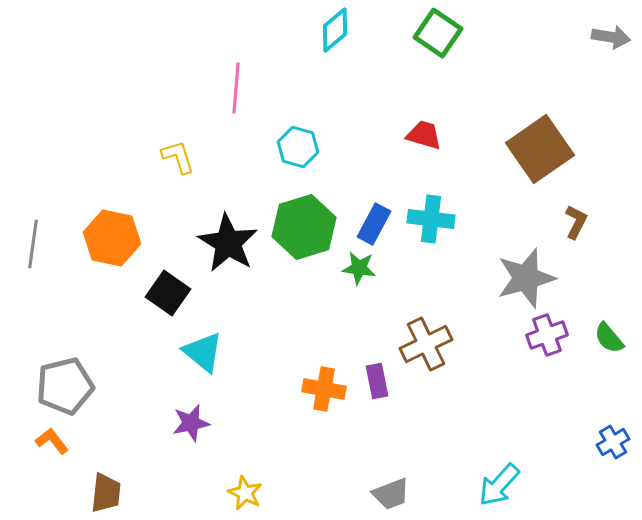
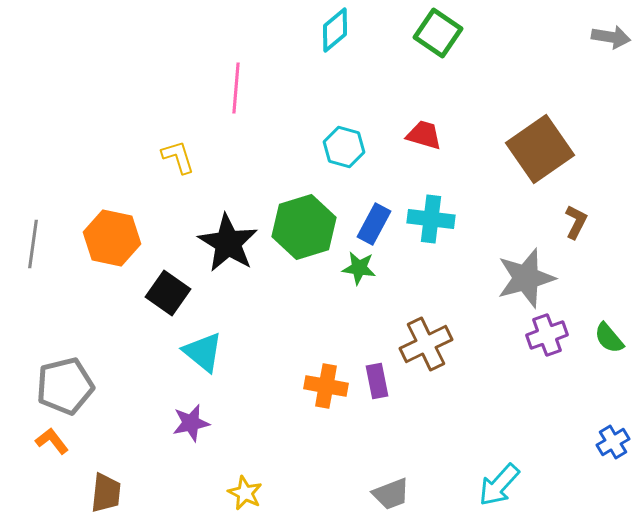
cyan hexagon: moved 46 px right
orange cross: moved 2 px right, 3 px up
